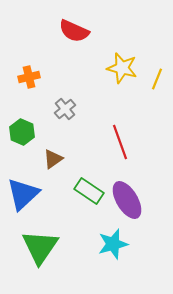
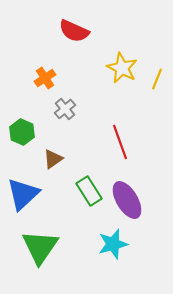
yellow star: rotated 12 degrees clockwise
orange cross: moved 16 px right, 1 px down; rotated 20 degrees counterclockwise
green rectangle: rotated 24 degrees clockwise
